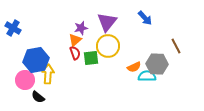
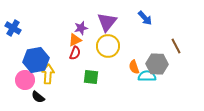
orange triangle: rotated 16 degrees clockwise
red semicircle: rotated 40 degrees clockwise
green square: moved 19 px down; rotated 14 degrees clockwise
orange semicircle: rotated 96 degrees clockwise
